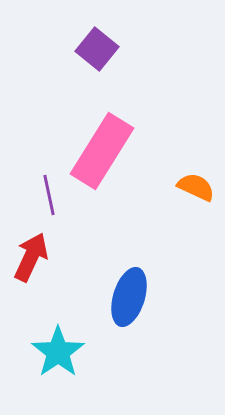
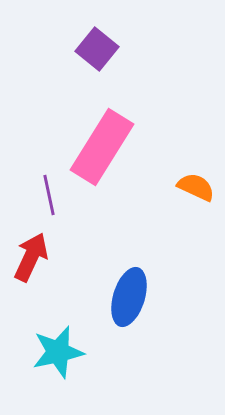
pink rectangle: moved 4 px up
cyan star: rotated 22 degrees clockwise
